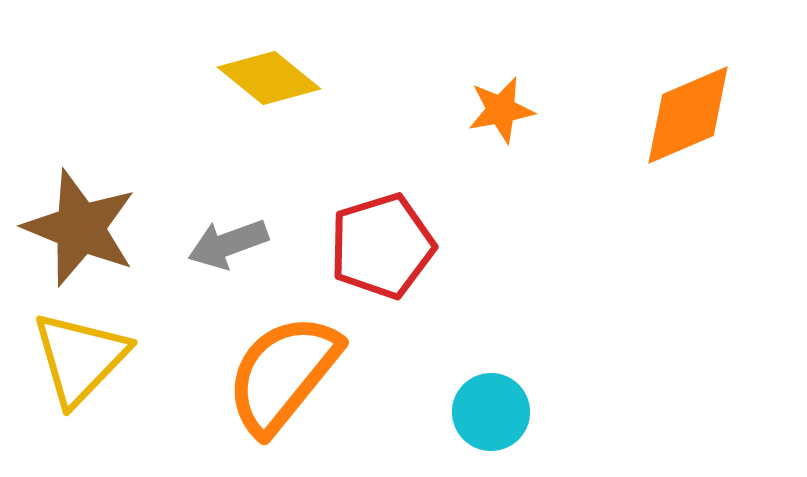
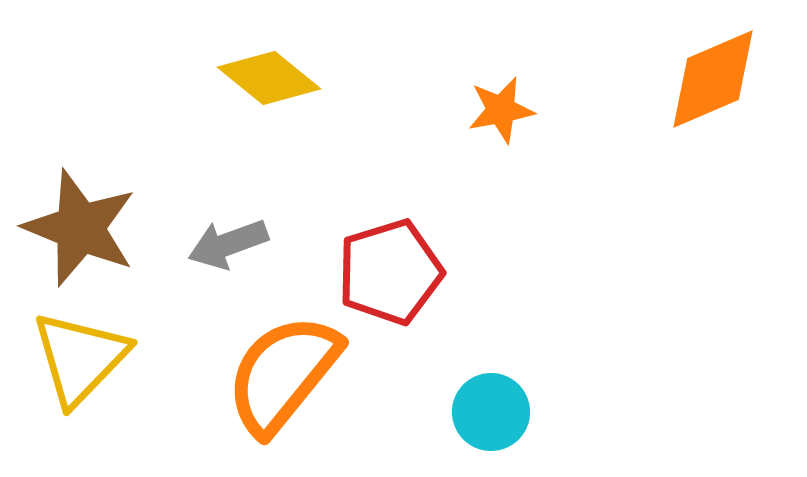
orange diamond: moved 25 px right, 36 px up
red pentagon: moved 8 px right, 26 px down
